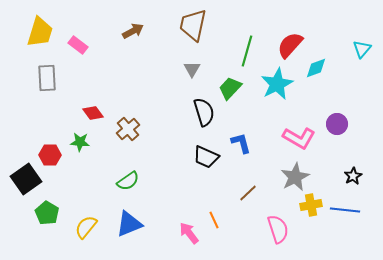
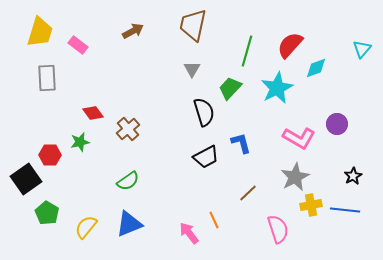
cyan star: moved 4 px down
green star: rotated 18 degrees counterclockwise
black trapezoid: rotated 52 degrees counterclockwise
